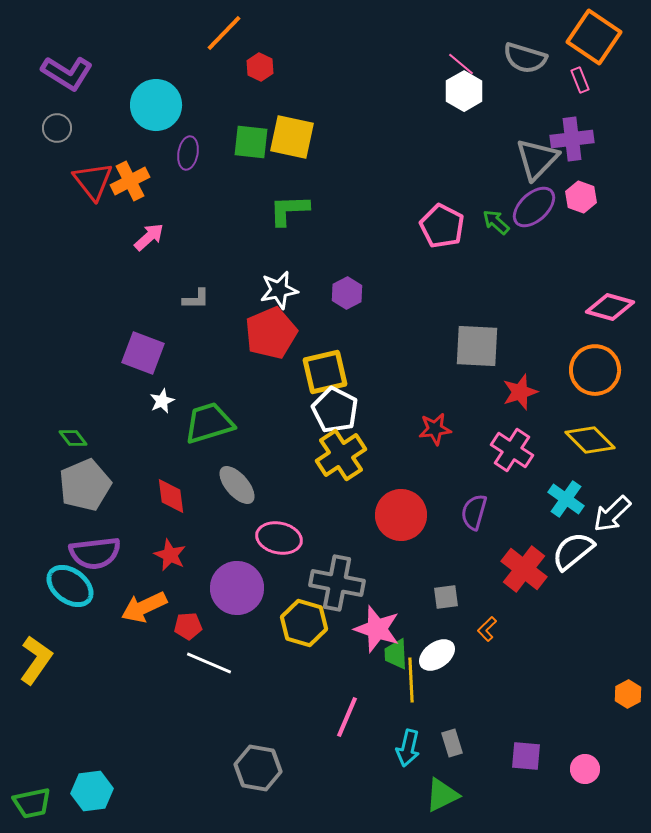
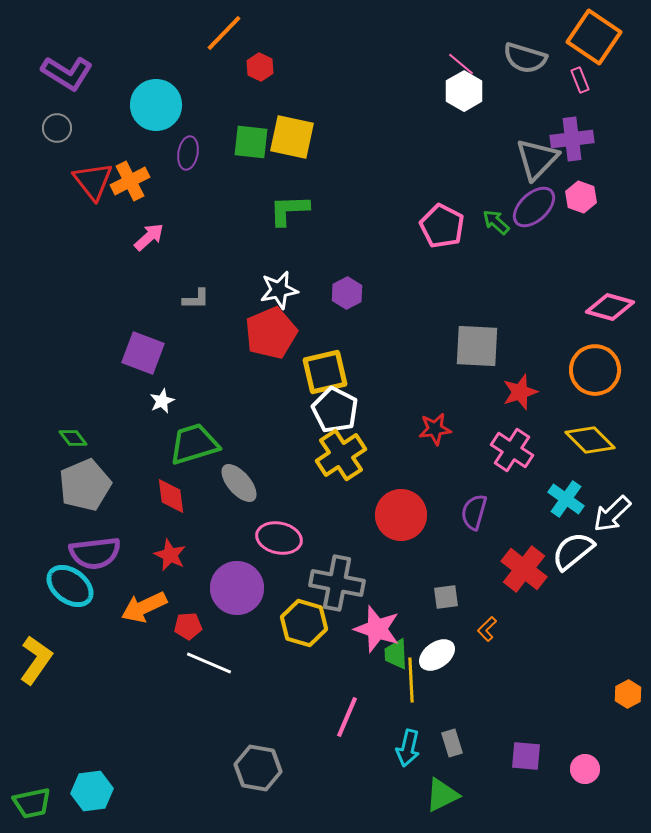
green trapezoid at (209, 423): moved 15 px left, 21 px down
gray ellipse at (237, 485): moved 2 px right, 2 px up
